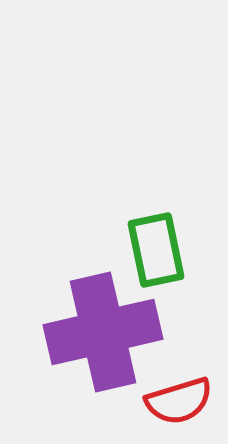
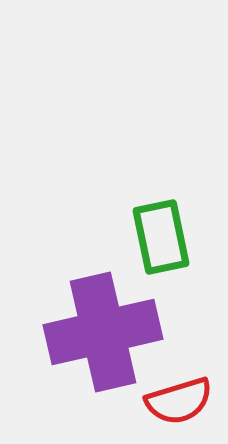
green rectangle: moved 5 px right, 13 px up
